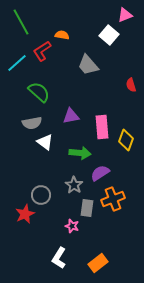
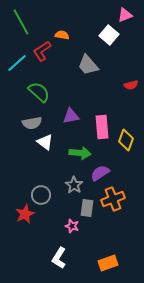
red semicircle: rotated 88 degrees counterclockwise
orange rectangle: moved 10 px right; rotated 18 degrees clockwise
